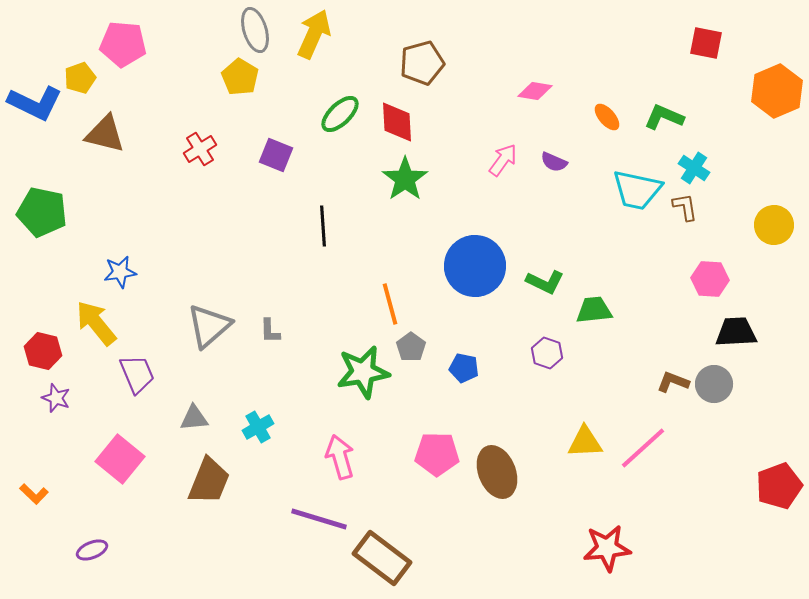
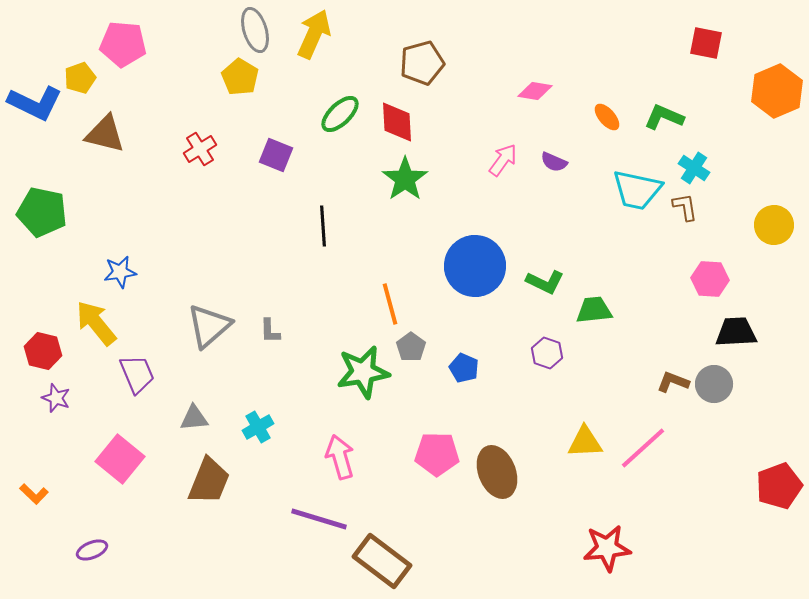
blue pentagon at (464, 368): rotated 12 degrees clockwise
brown rectangle at (382, 558): moved 3 px down
